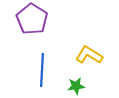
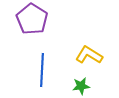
green star: moved 5 px right
